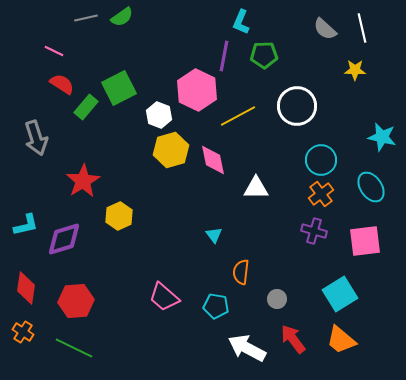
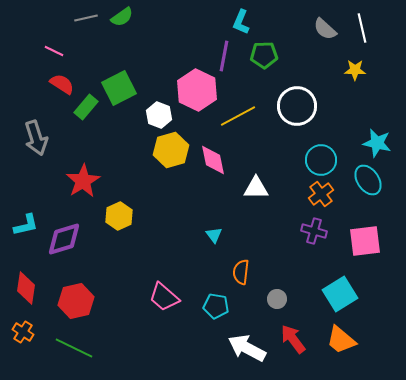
cyan star at (382, 137): moved 5 px left, 6 px down
cyan ellipse at (371, 187): moved 3 px left, 7 px up
red hexagon at (76, 301): rotated 8 degrees counterclockwise
